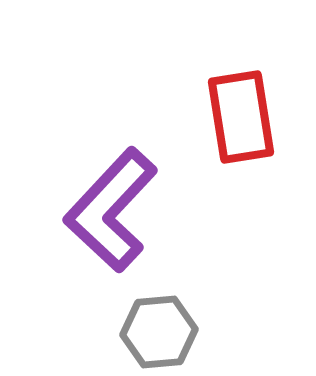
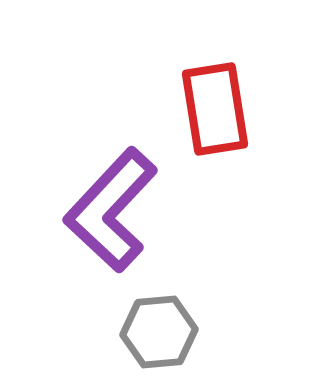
red rectangle: moved 26 px left, 8 px up
